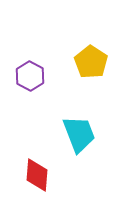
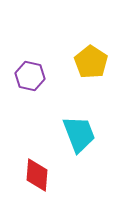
purple hexagon: rotated 16 degrees counterclockwise
